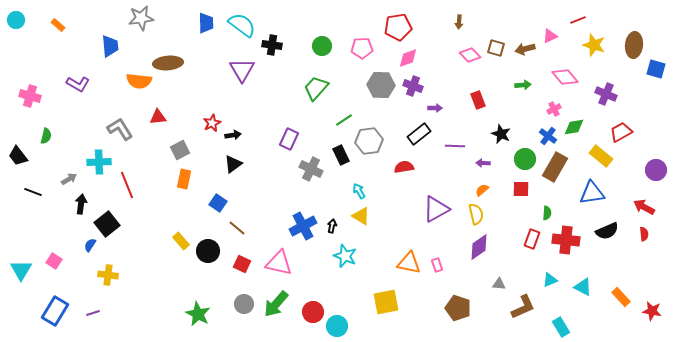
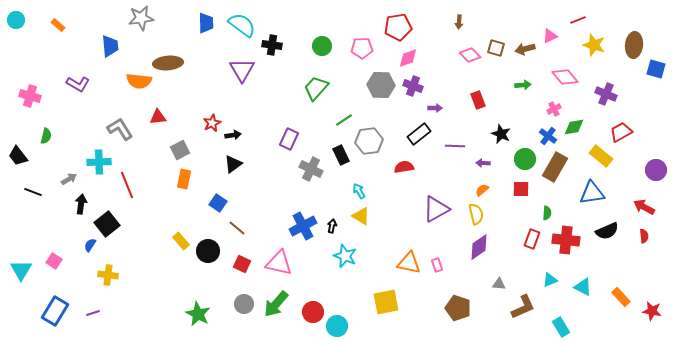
red semicircle at (644, 234): moved 2 px down
